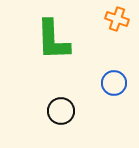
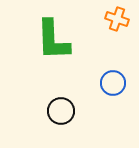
blue circle: moved 1 px left
